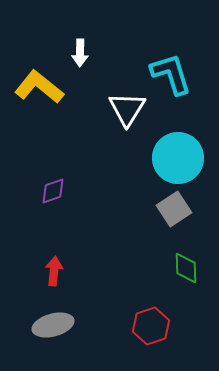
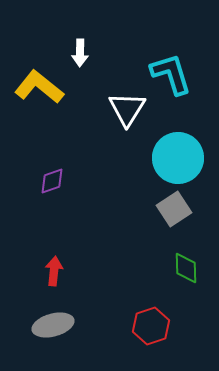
purple diamond: moved 1 px left, 10 px up
